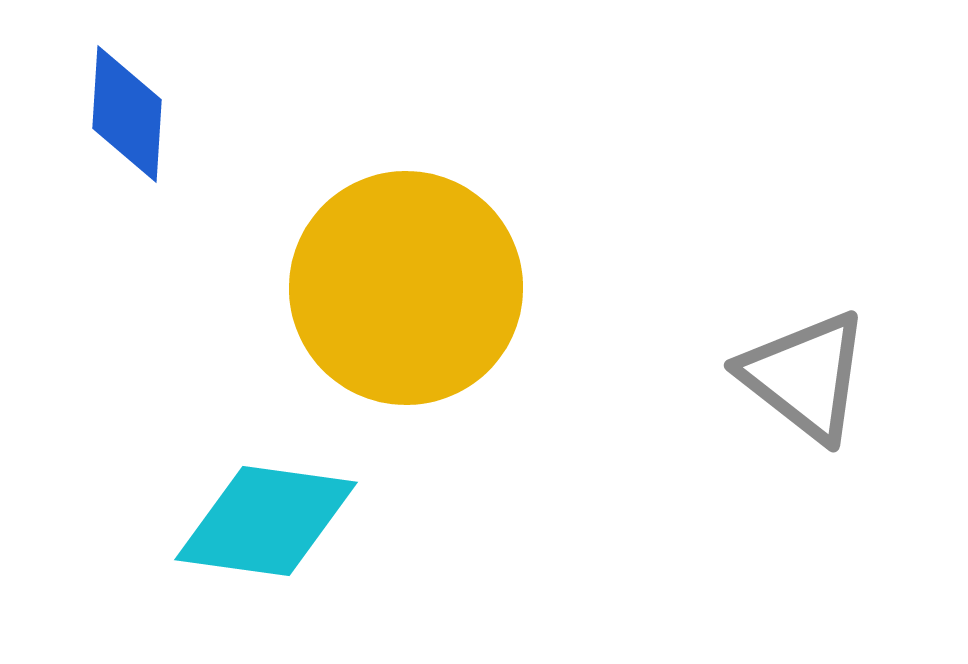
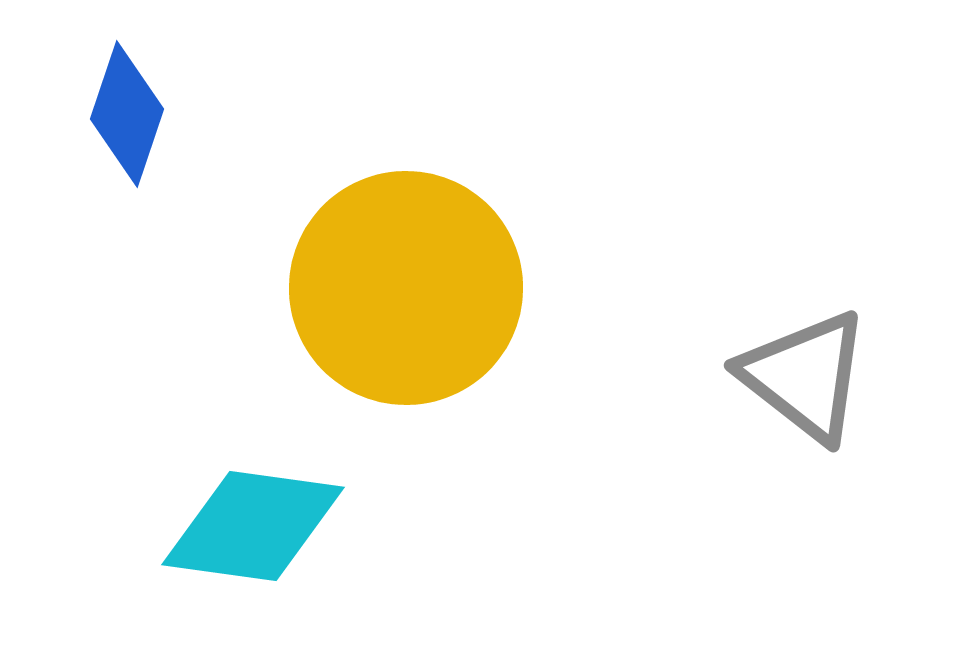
blue diamond: rotated 15 degrees clockwise
cyan diamond: moved 13 px left, 5 px down
